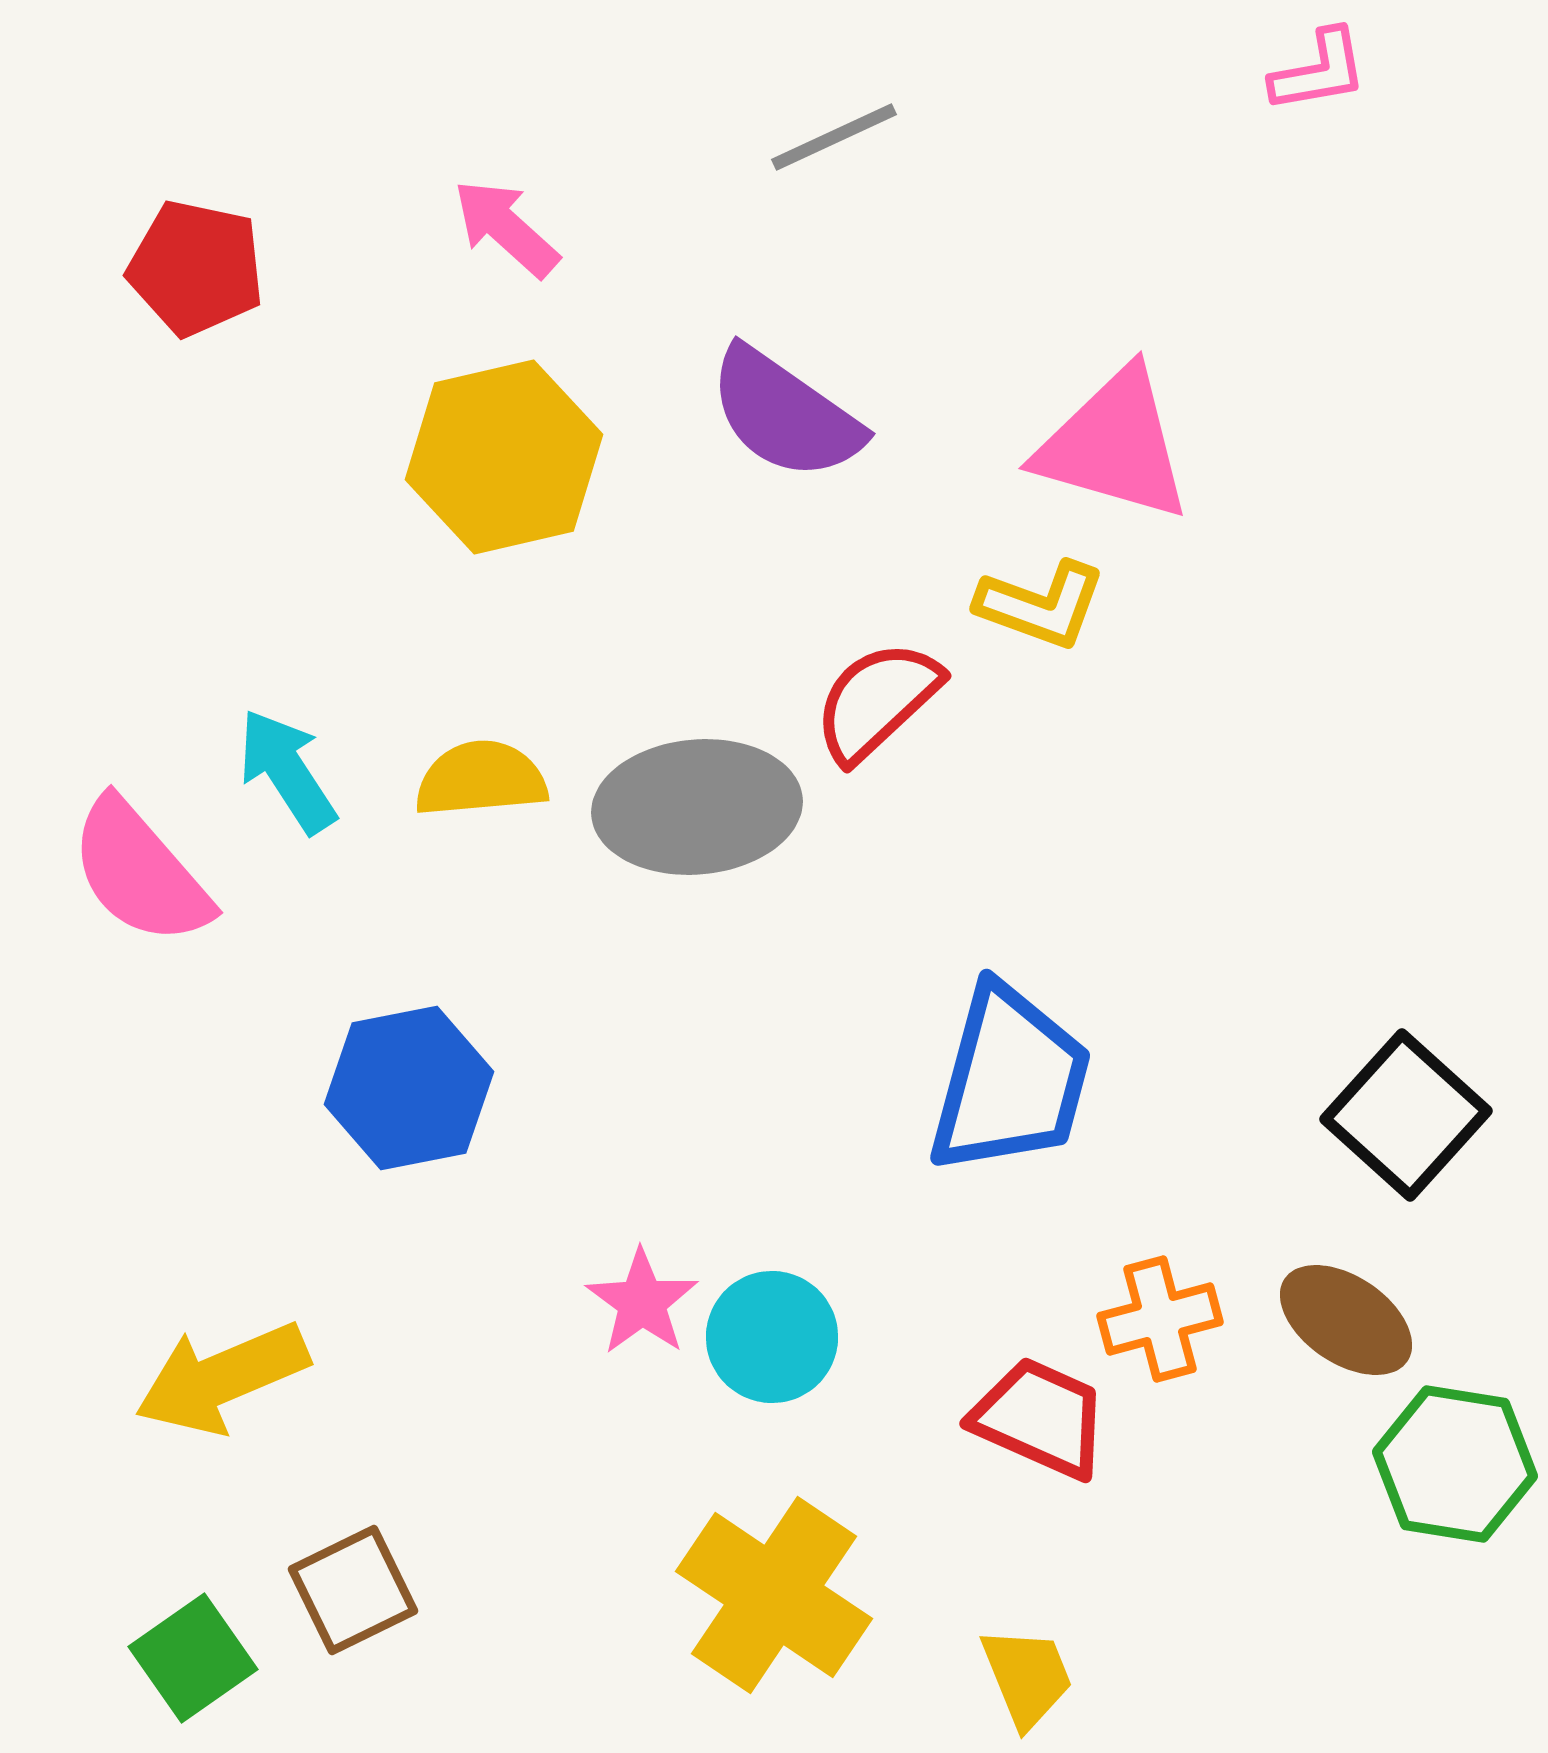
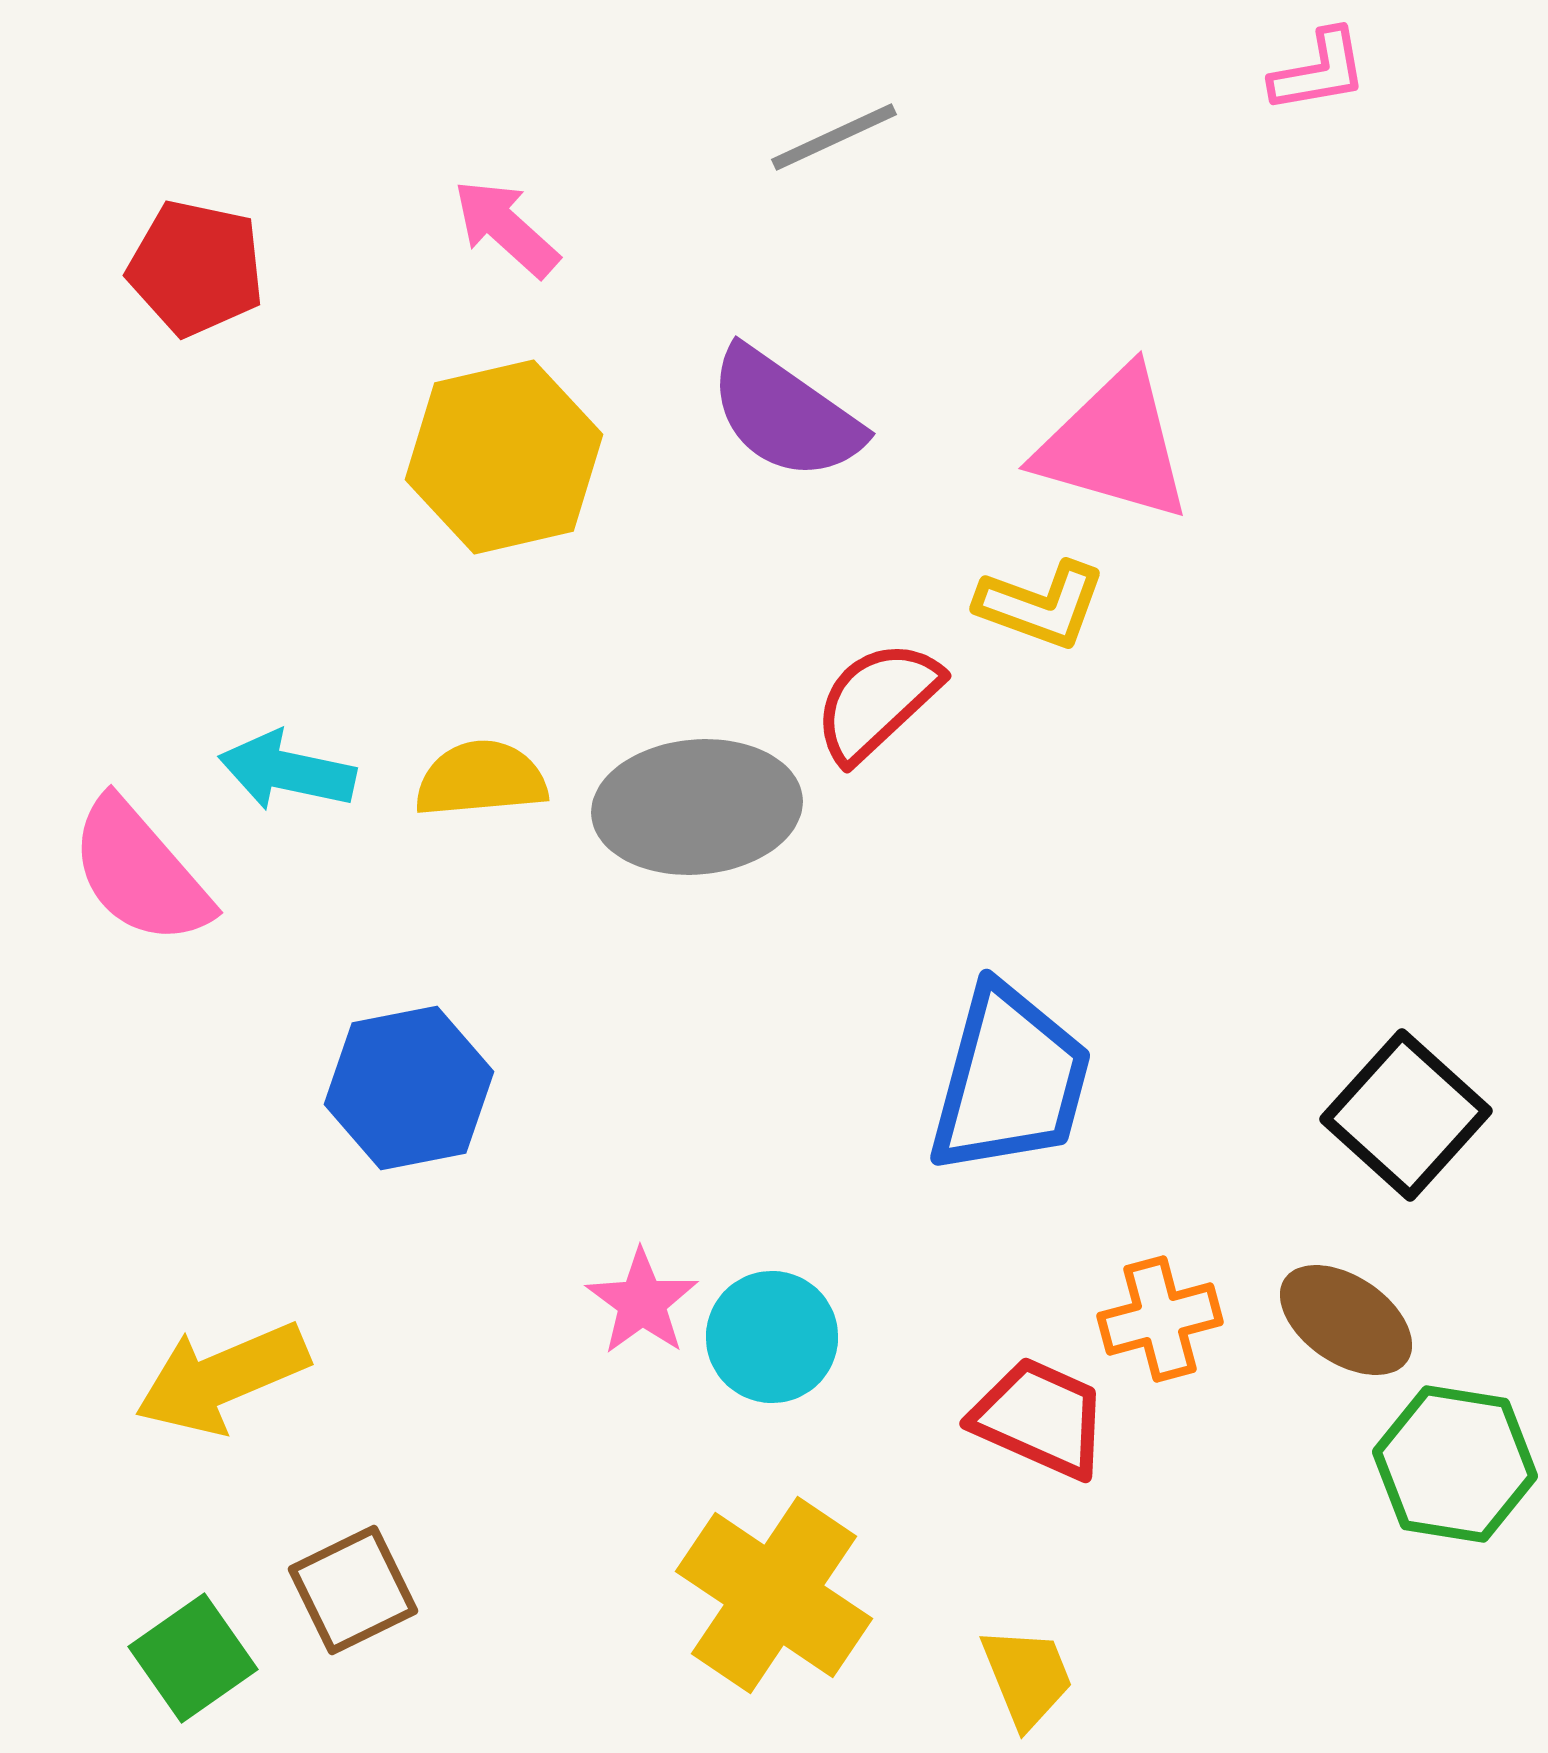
cyan arrow: rotated 45 degrees counterclockwise
